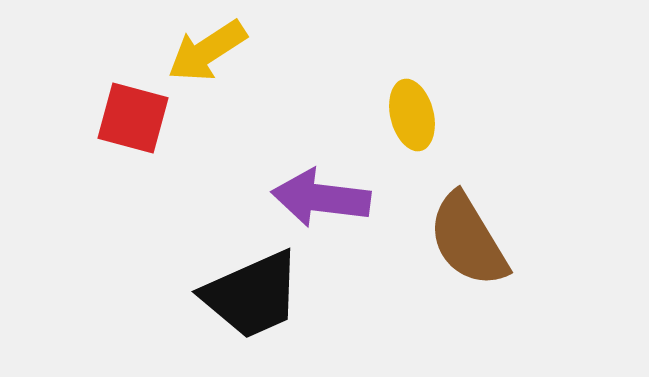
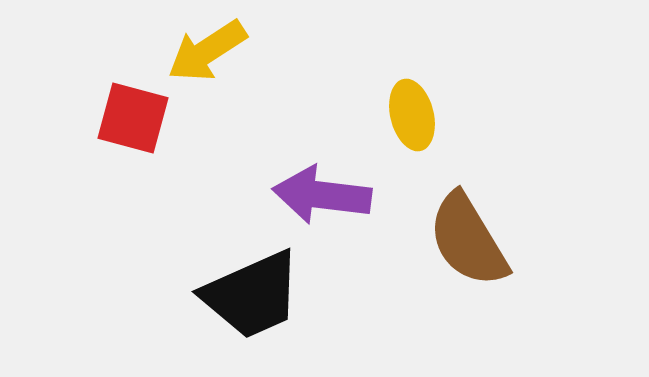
purple arrow: moved 1 px right, 3 px up
